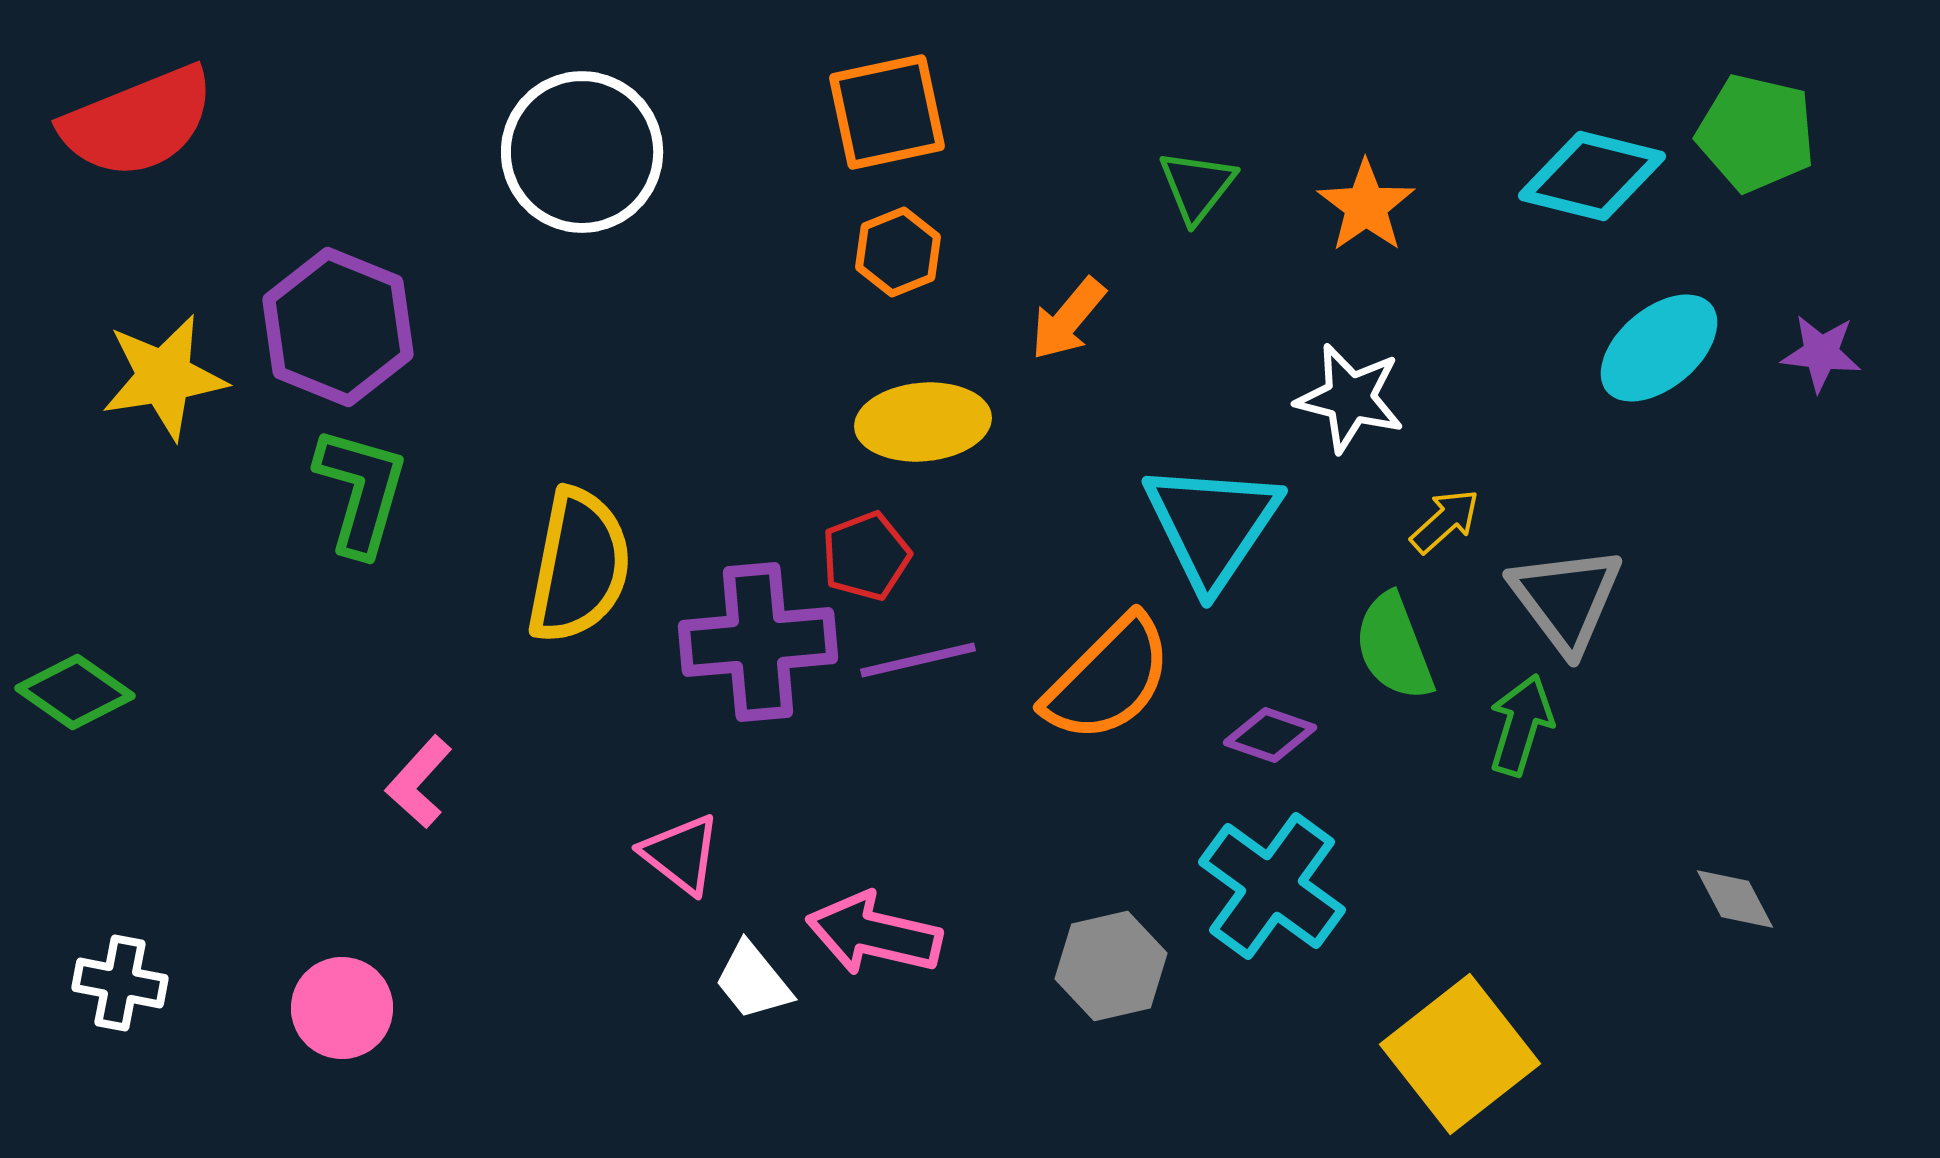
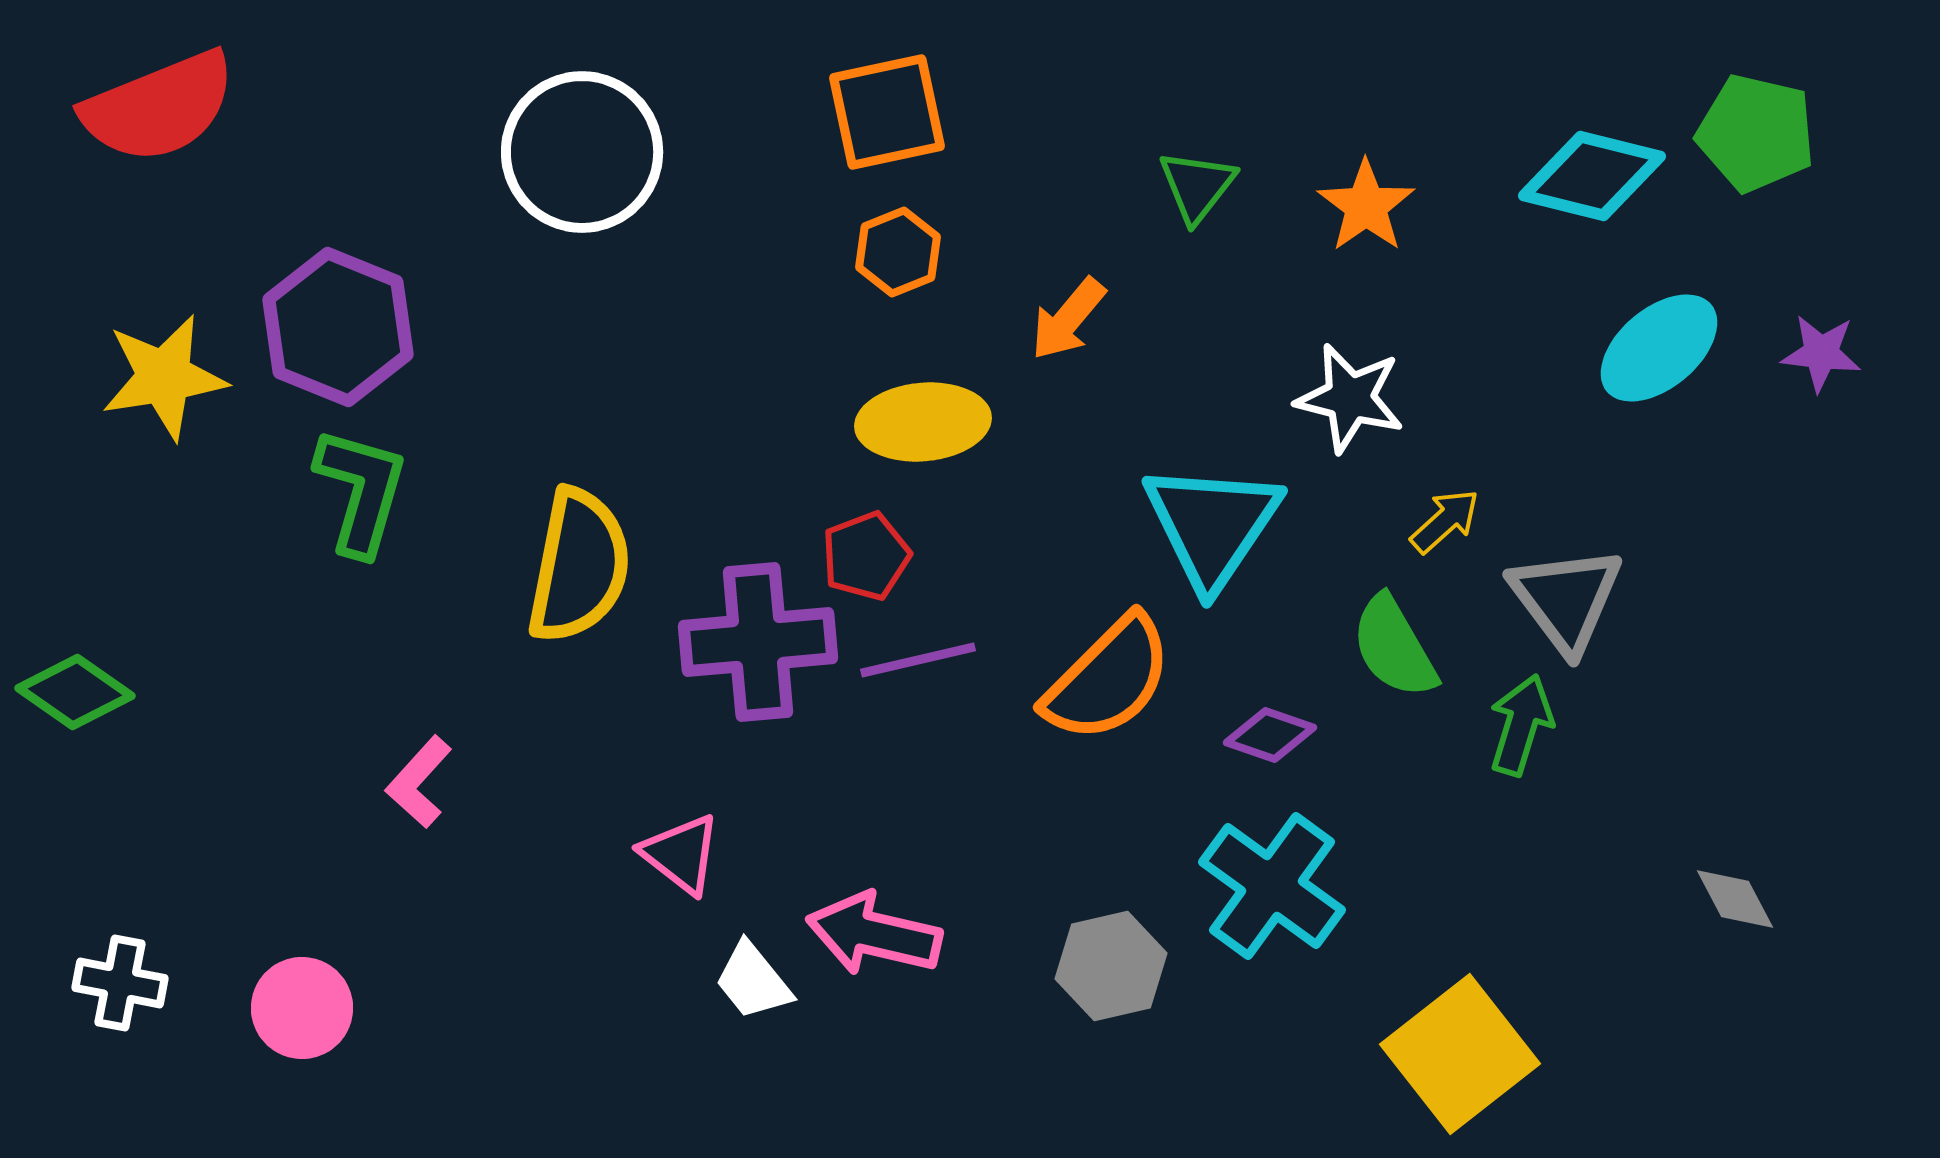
red semicircle: moved 21 px right, 15 px up
green semicircle: rotated 9 degrees counterclockwise
pink circle: moved 40 px left
